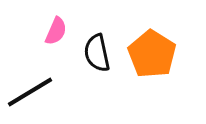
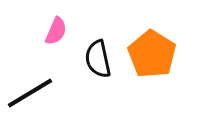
black semicircle: moved 1 px right, 6 px down
black line: moved 1 px down
